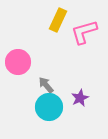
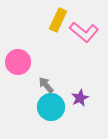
pink L-shape: rotated 124 degrees counterclockwise
cyan circle: moved 2 px right
